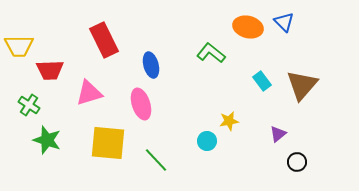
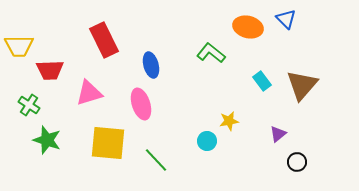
blue triangle: moved 2 px right, 3 px up
